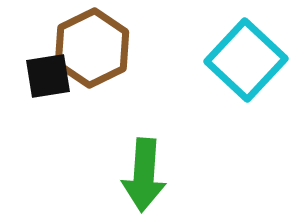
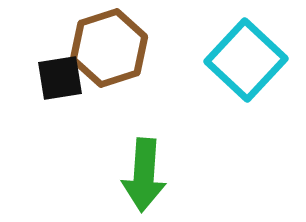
brown hexagon: moved 17 px right; rotated 8 degrees clockwise
black square: moved 12 px right, 2 px down
